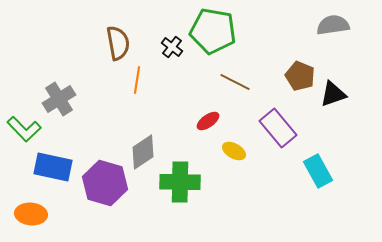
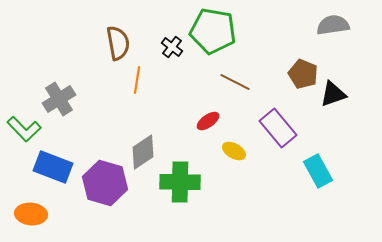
brown pentagon: moved 3 px right, 2 px up
blue rectangle: rotated 9 degrees clockwise
